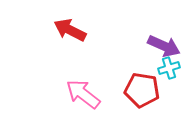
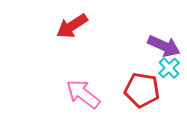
red arrow: moved 2 px right, 4 px up; rotated 60 degrees counterclockwise
cyan cross: rotated 25 degrees counterclockwise
